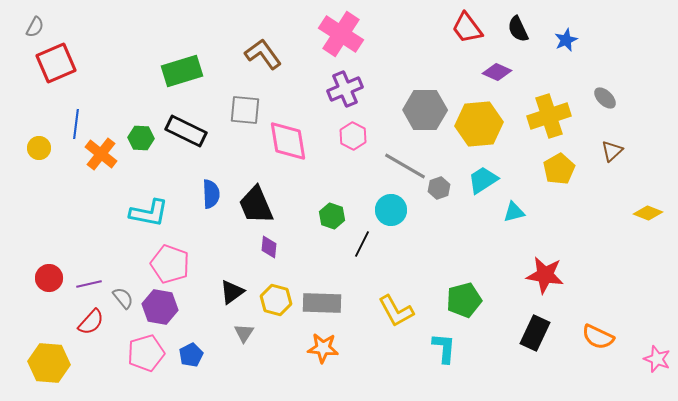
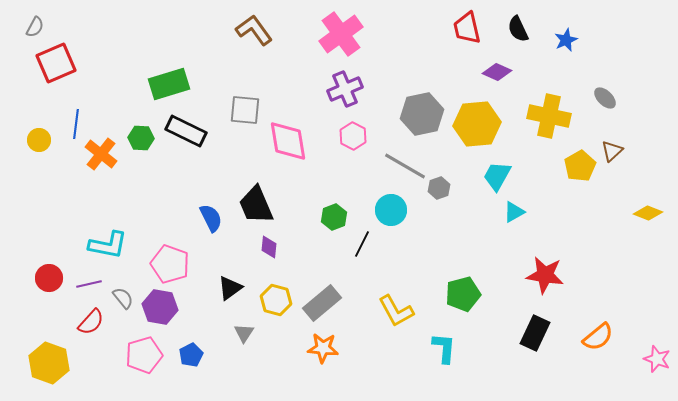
red trapezoid at (467, 28): rotated 24 degrees clockwise
pink cross at (341, 34): rotated 21 degrees clockwise
brown L-shape at (263, 54): moved 9 px left, 24 px up
green rectangle at (182, 71): moved 13 px left, 13 px down
gray hexagon at (425, 110): moved 3 px left, 4 px down; rotated 12 degrees counterclockwise
yellow cross at (549, 116): rotated 30 degrees clockwise
yellow hexagon at (479, 124): moved 2 px left
yellow circle at (39, 148): moved 8 px up
yellow pentagon at (559, 169): moved 21 px right, 3 px up
cyan trapezoid at (483, 180): moved 14 px right, 4 px up; rotated 28 degrees counterclockwise
blue semicircle at (211, 194): moved 24 px down; rotated 24 degrees counterclockwise
cyan triangle at (514, 212): rotated 15 degrees counterclockwise
cyan L-shape at (149, 213): moved 41 px left, 32 px down
green hexagon at (332, 216): moved 2 px right, 1 px down; rotated 20 degrees clockwise
black triangle at (232, 292): moved 2 px left, 4 px up
green pentagon at (464, 300): moved 1 px left, 6 px up
gray rectangle at (322, 303): rotated 42 degrees counterclockwise
orange semicircle at (598, 337): rotated 64 degrees counterclockwise
pink pentagon at (146, 353): moved 2 px left, 2 px down
yellow hexagon at (49, 363): rotated 15 degrees clockwise
